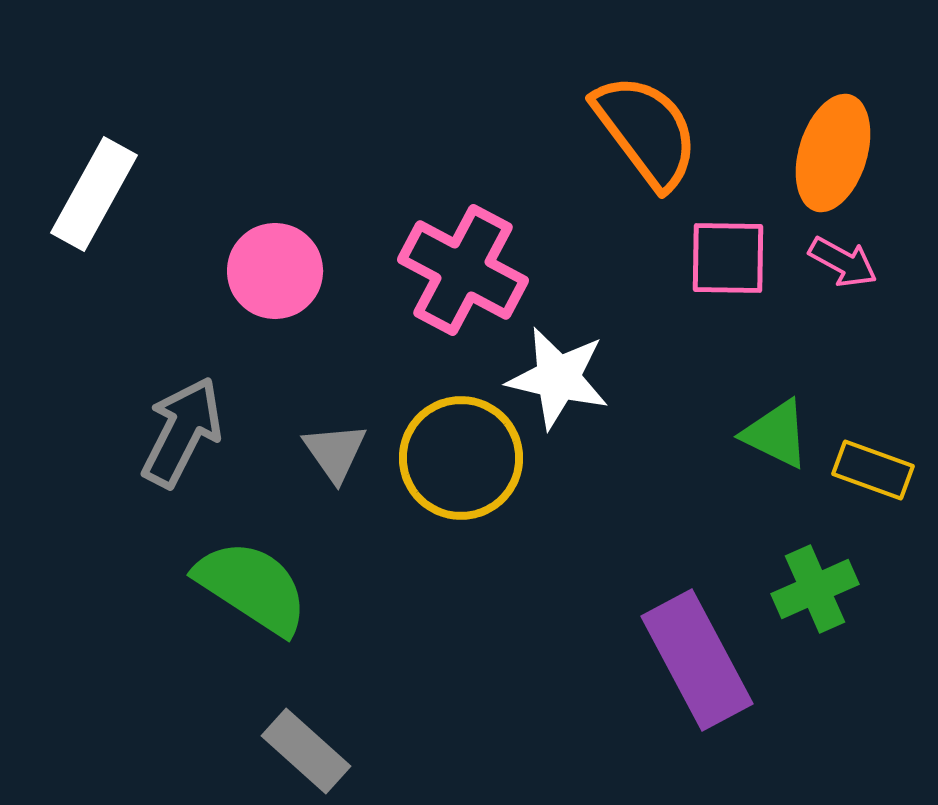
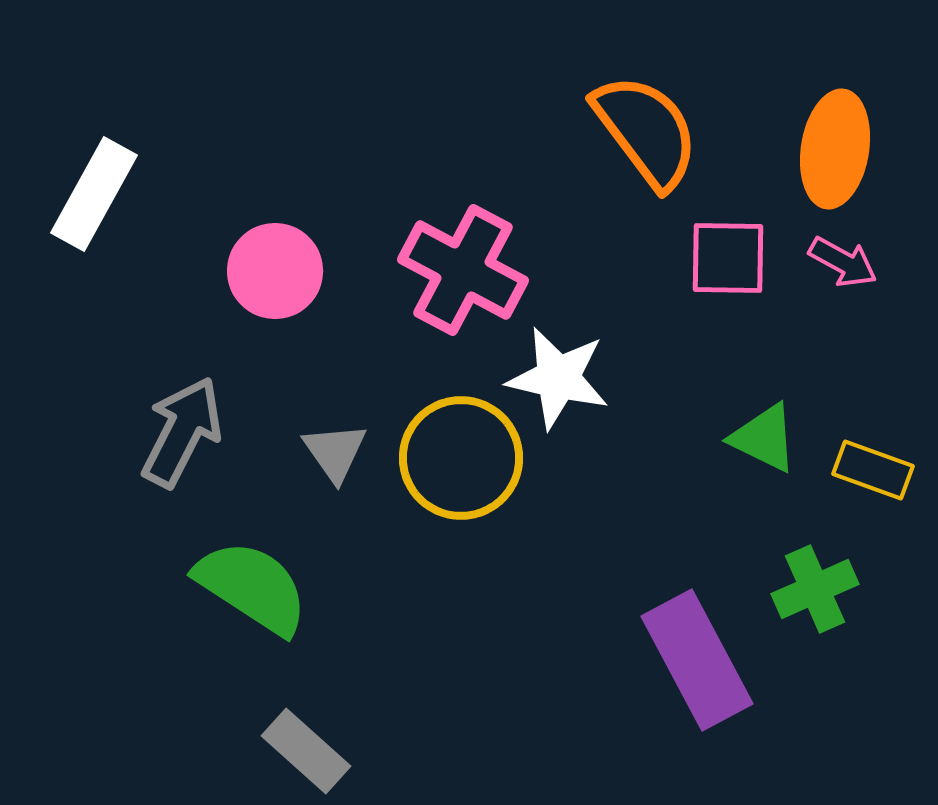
orange ellipse: moved 2 px right, 4 px up; rotated 8 degrees counterclockwise
green triangle: moved 12 px left, 4 px down
